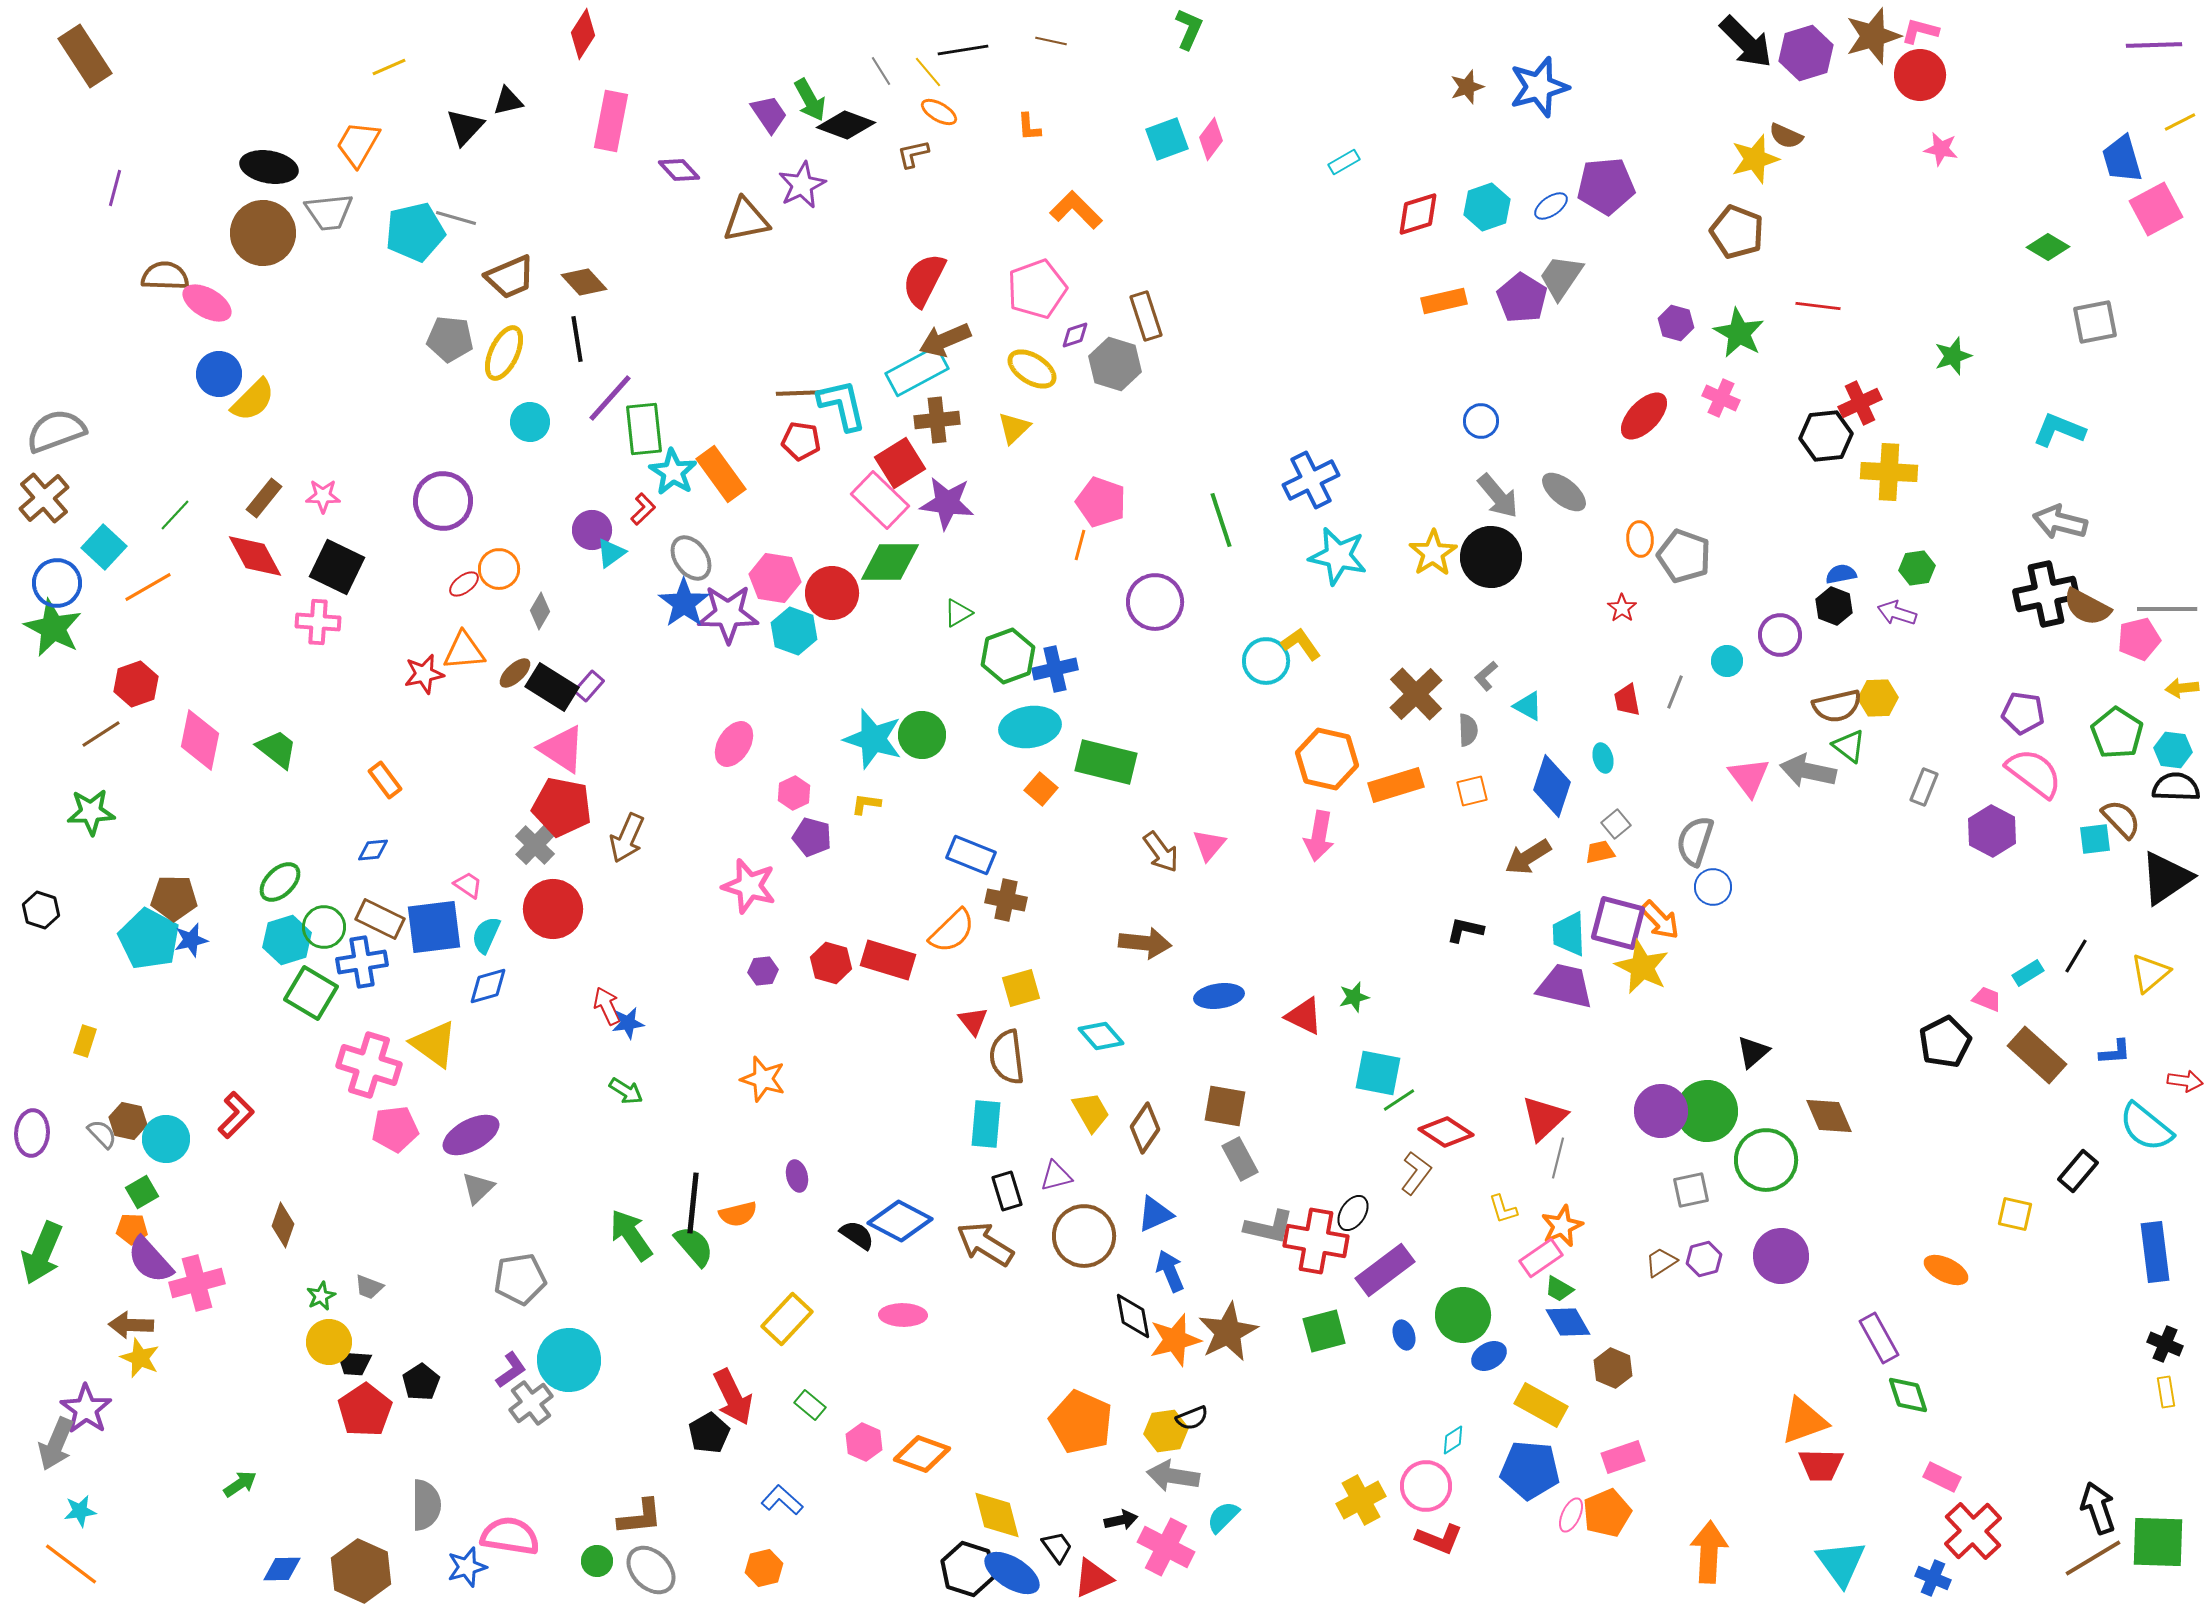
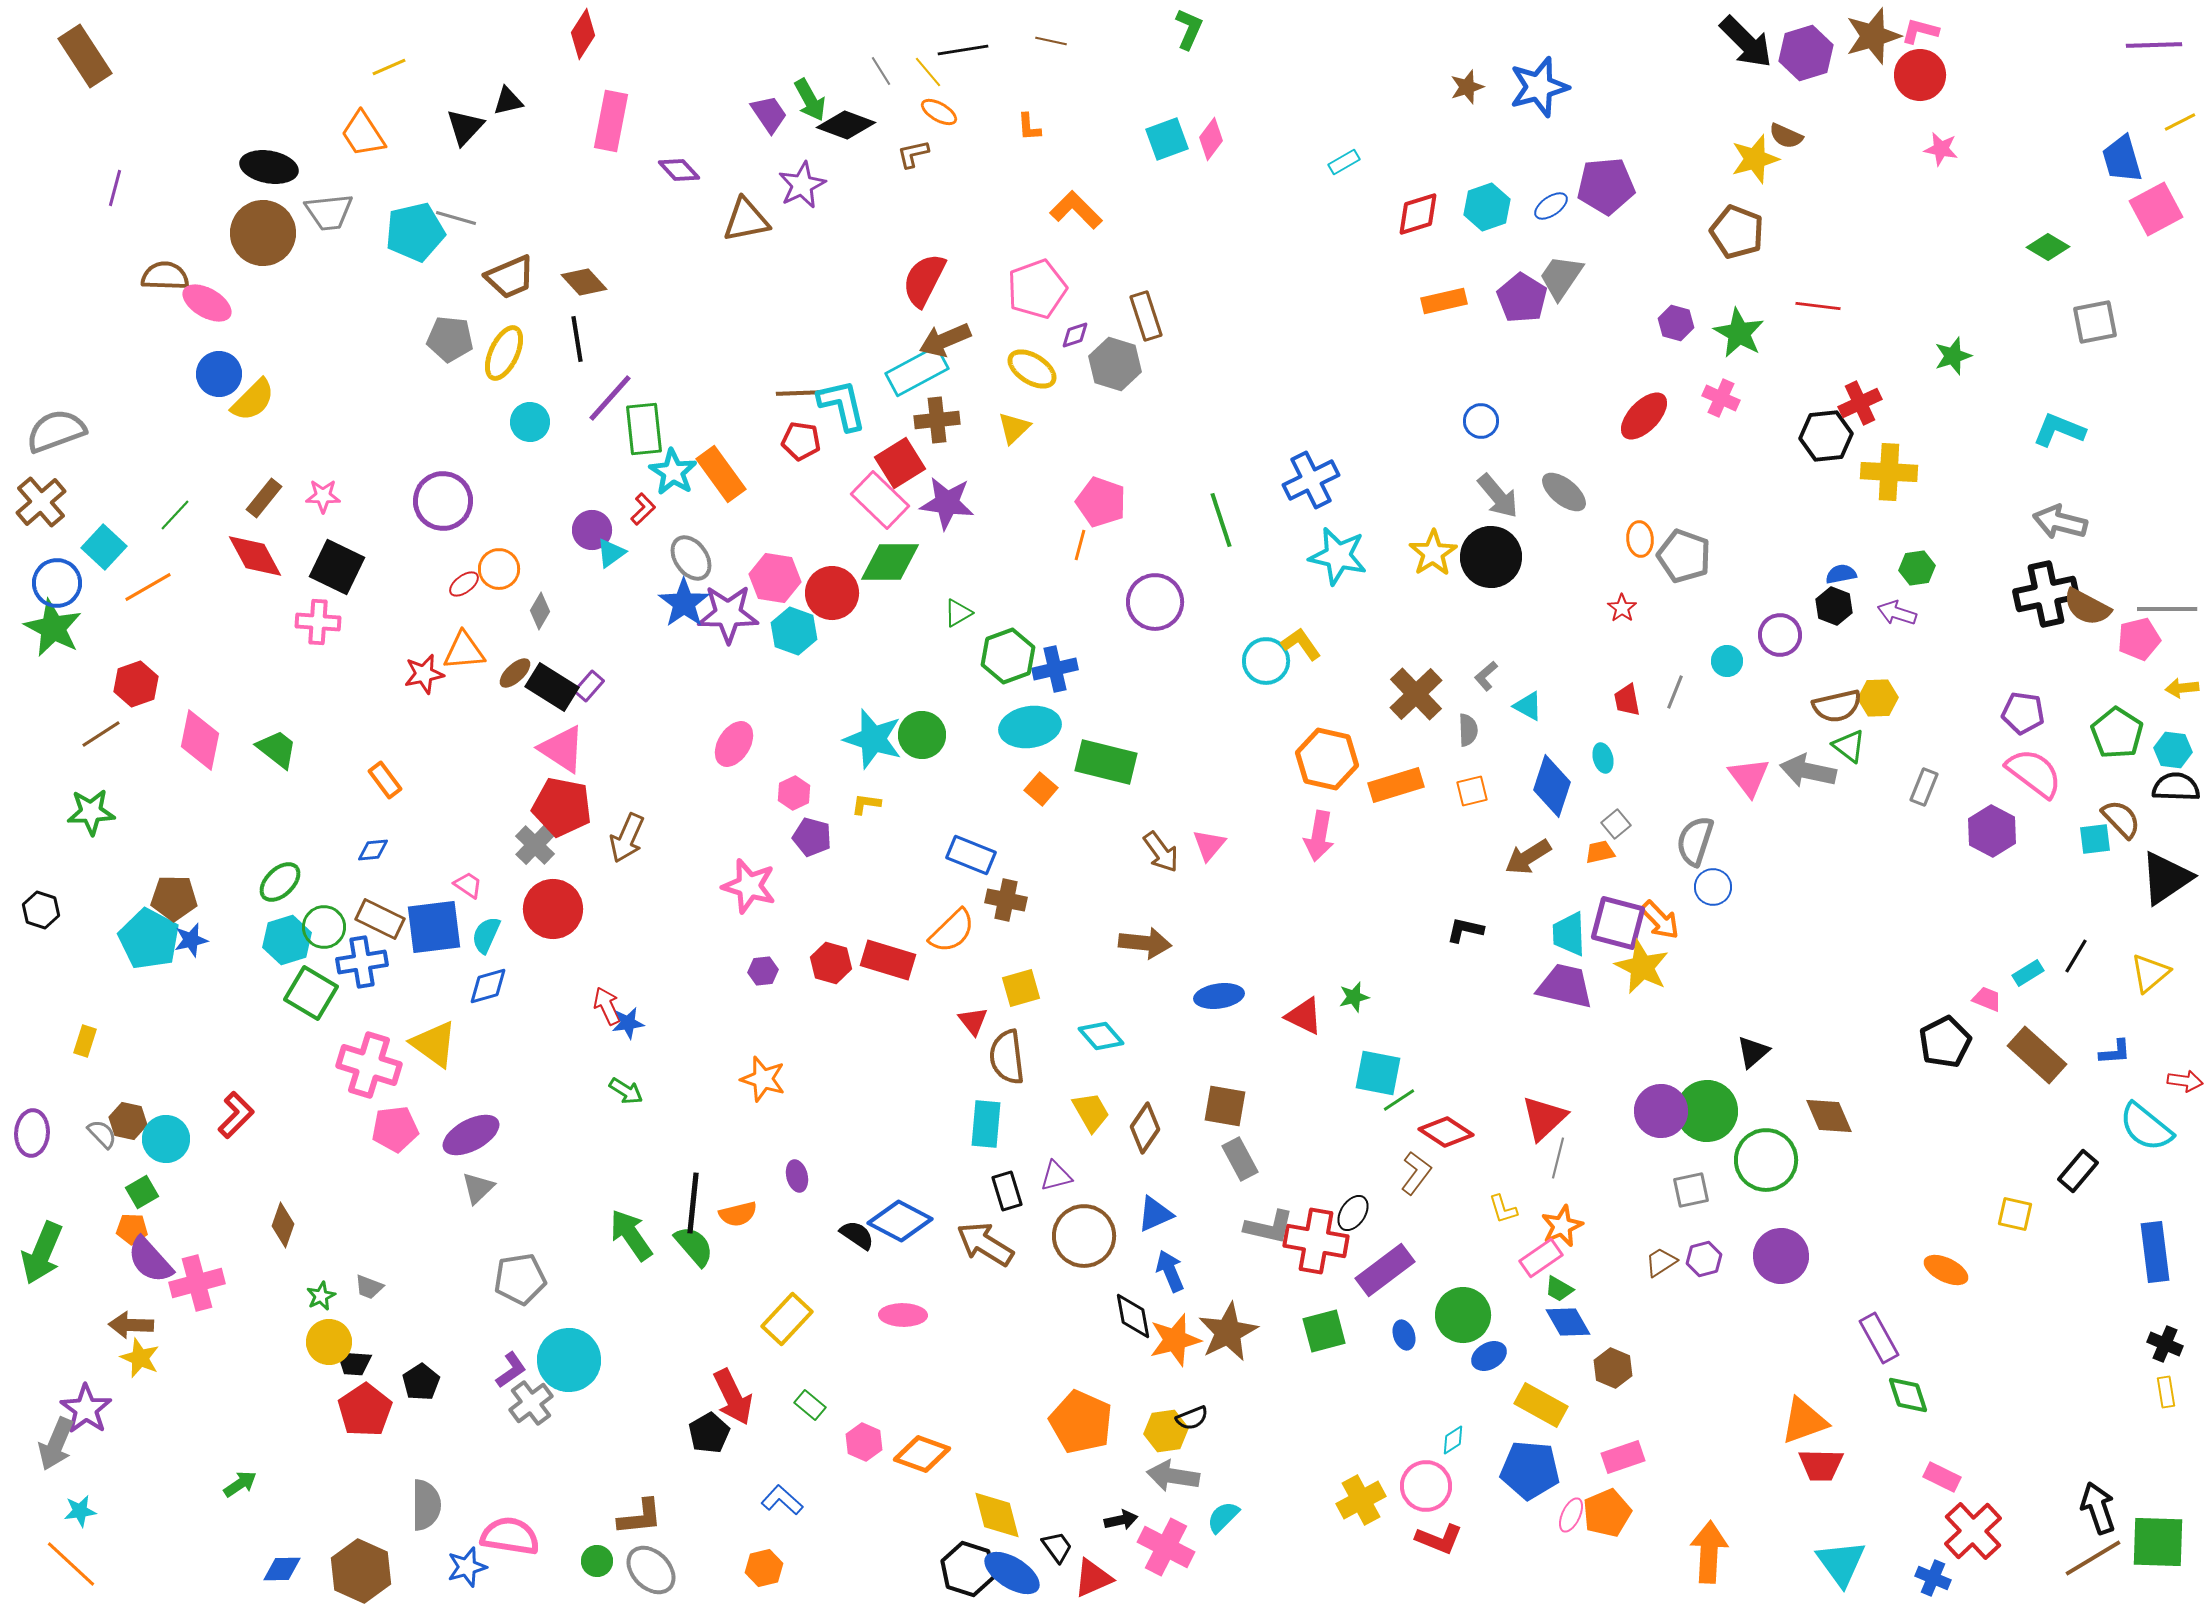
orange trapezoid at (358, 144): moved 5 px right, 10 px up; rotated 63 degrees counterclockwise
brown cross at (44, 498): moved 3 px left, 4 px down
orange line at (71, 1564): rotated 6 degrees clockwise
